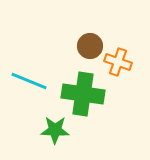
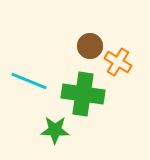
orange cross: rotated 12 degrees clockwise
